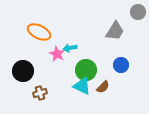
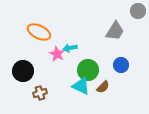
gray circle: moved 1 px up
green circle: moved 2 px right
cyan triangle: moved 1 px left
